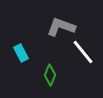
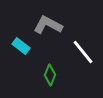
gray L-shape: moved 13 px left, 2 px up; rotated 8 degrees clockwise
cyan rectangle: moved 7 px up; rotated 24 degrees counterclockwise
